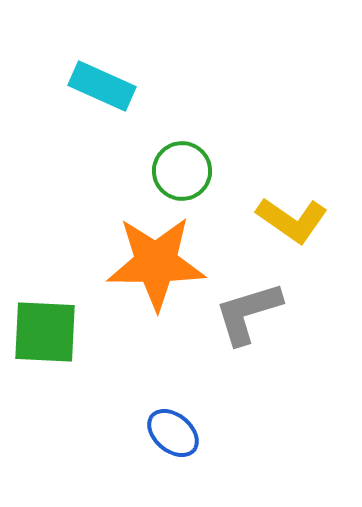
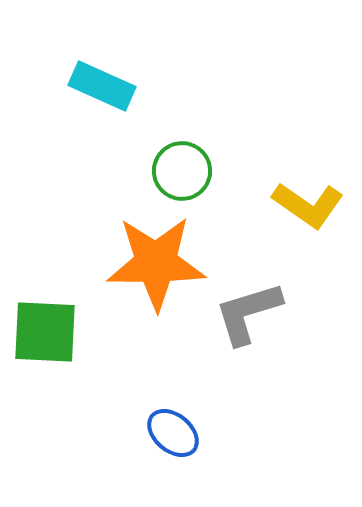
yellow L-shape: moved 16 px right, 15 px up
